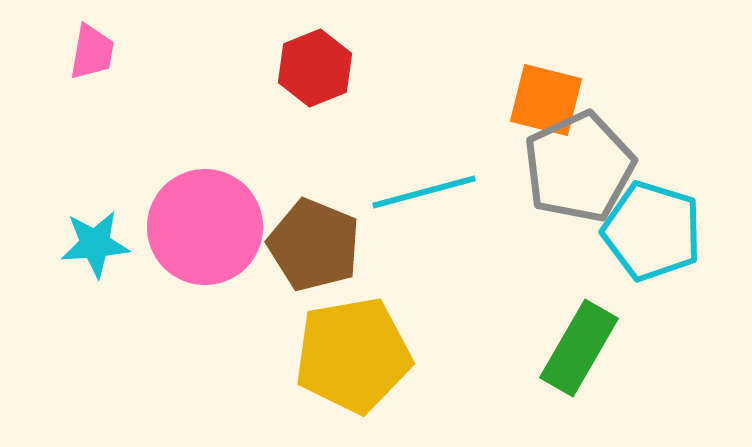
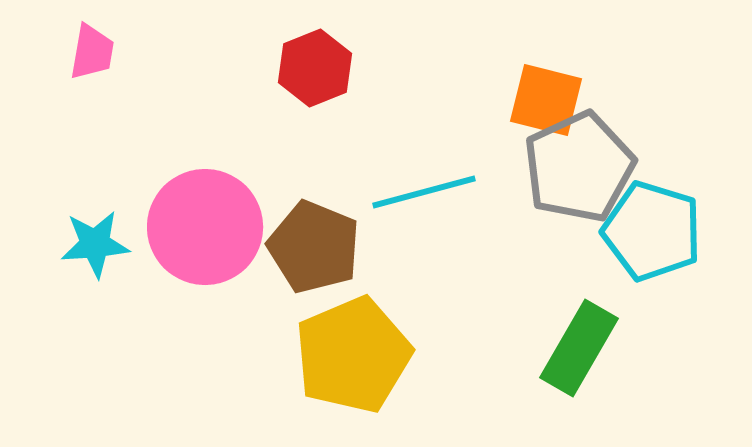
brown pentagon: moved 2 px down
yellow pentagon: rotated 13 degrees counterclockwise
